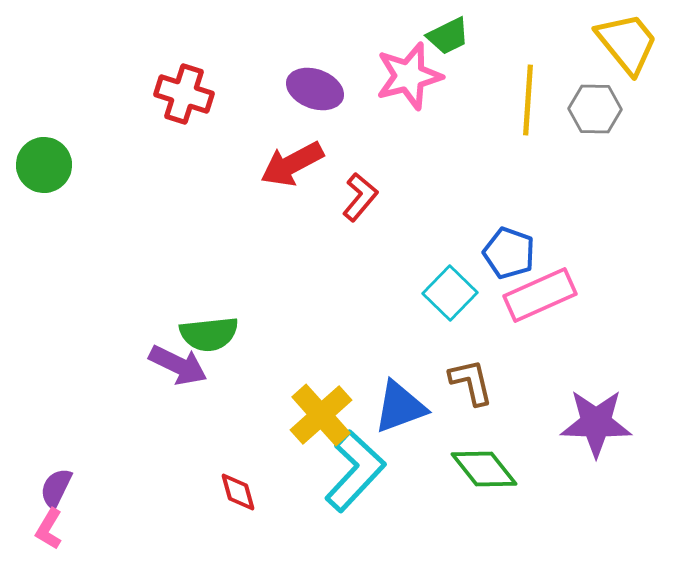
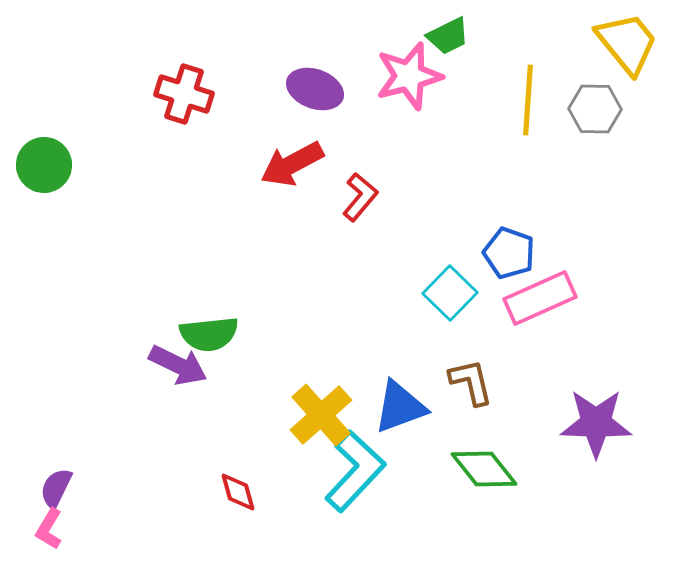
pink rectangle: moved 3 px down
